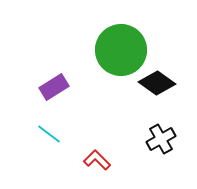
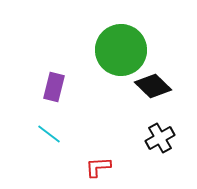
black diamond: moved 4 px left, 3 px down; rotated 9 degrees clockwise
purple rectangle: rotated 44 degrees counterclockwise
black cross: moved 1 px left, 1 px up
red L-shape: moved 1 px right, 7 px down; rotated 48 degrees counterclockwise
